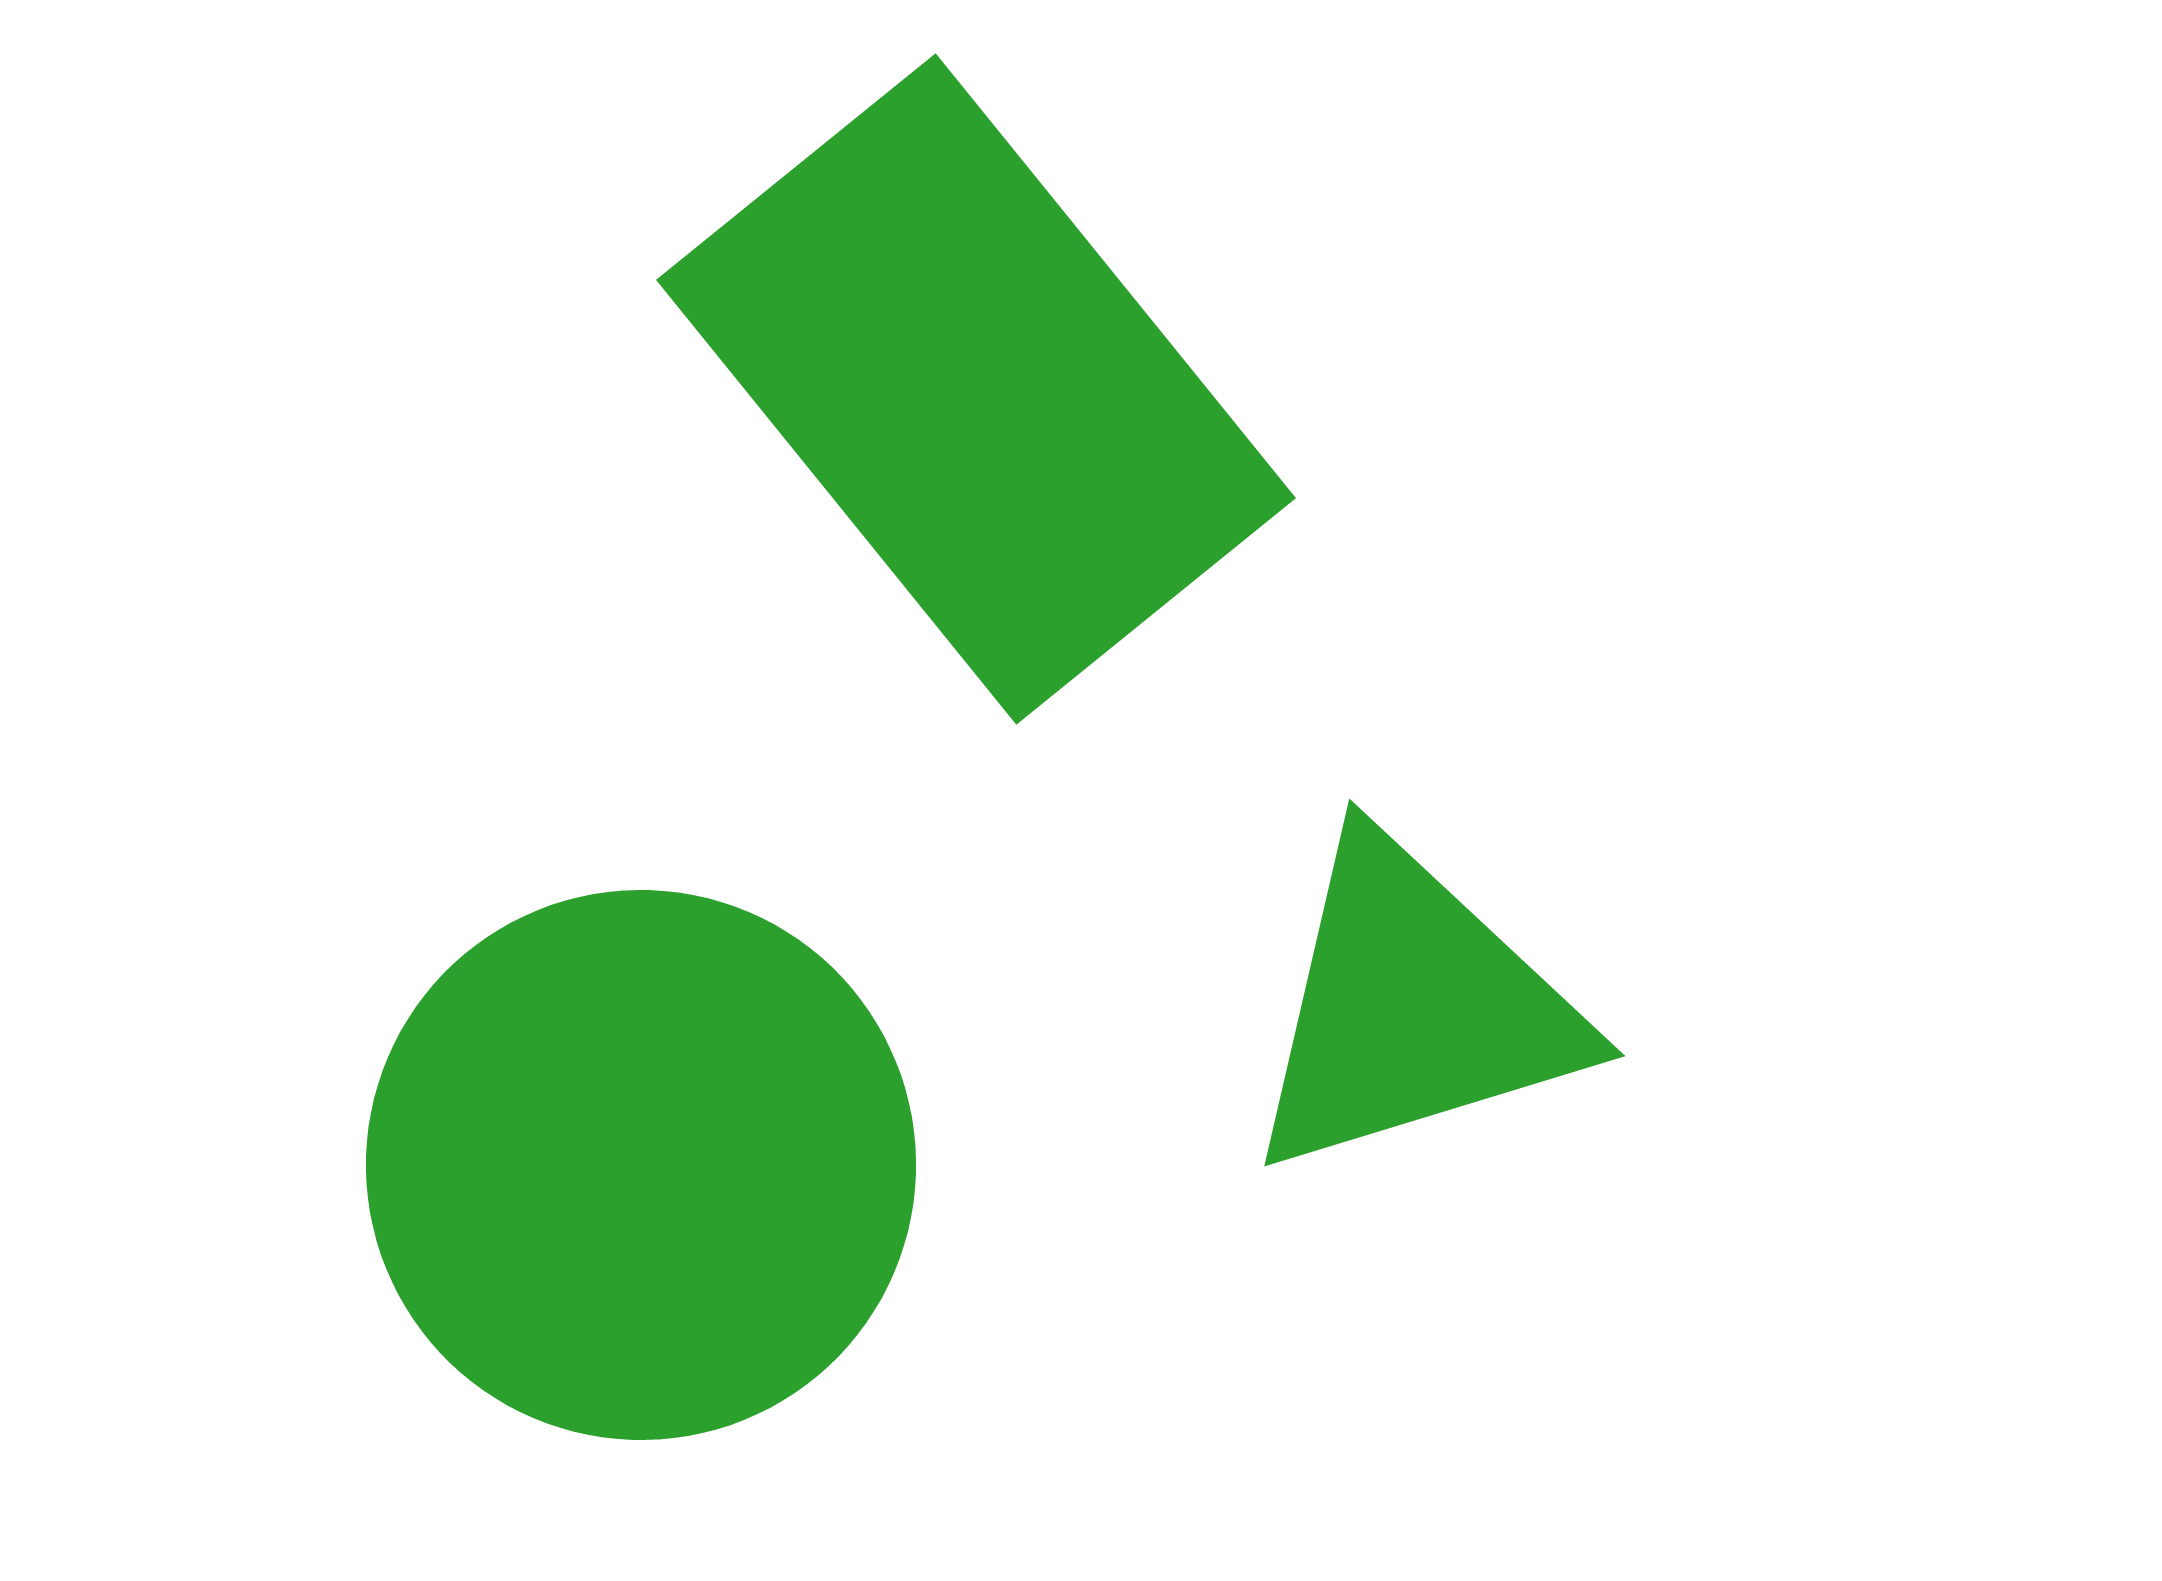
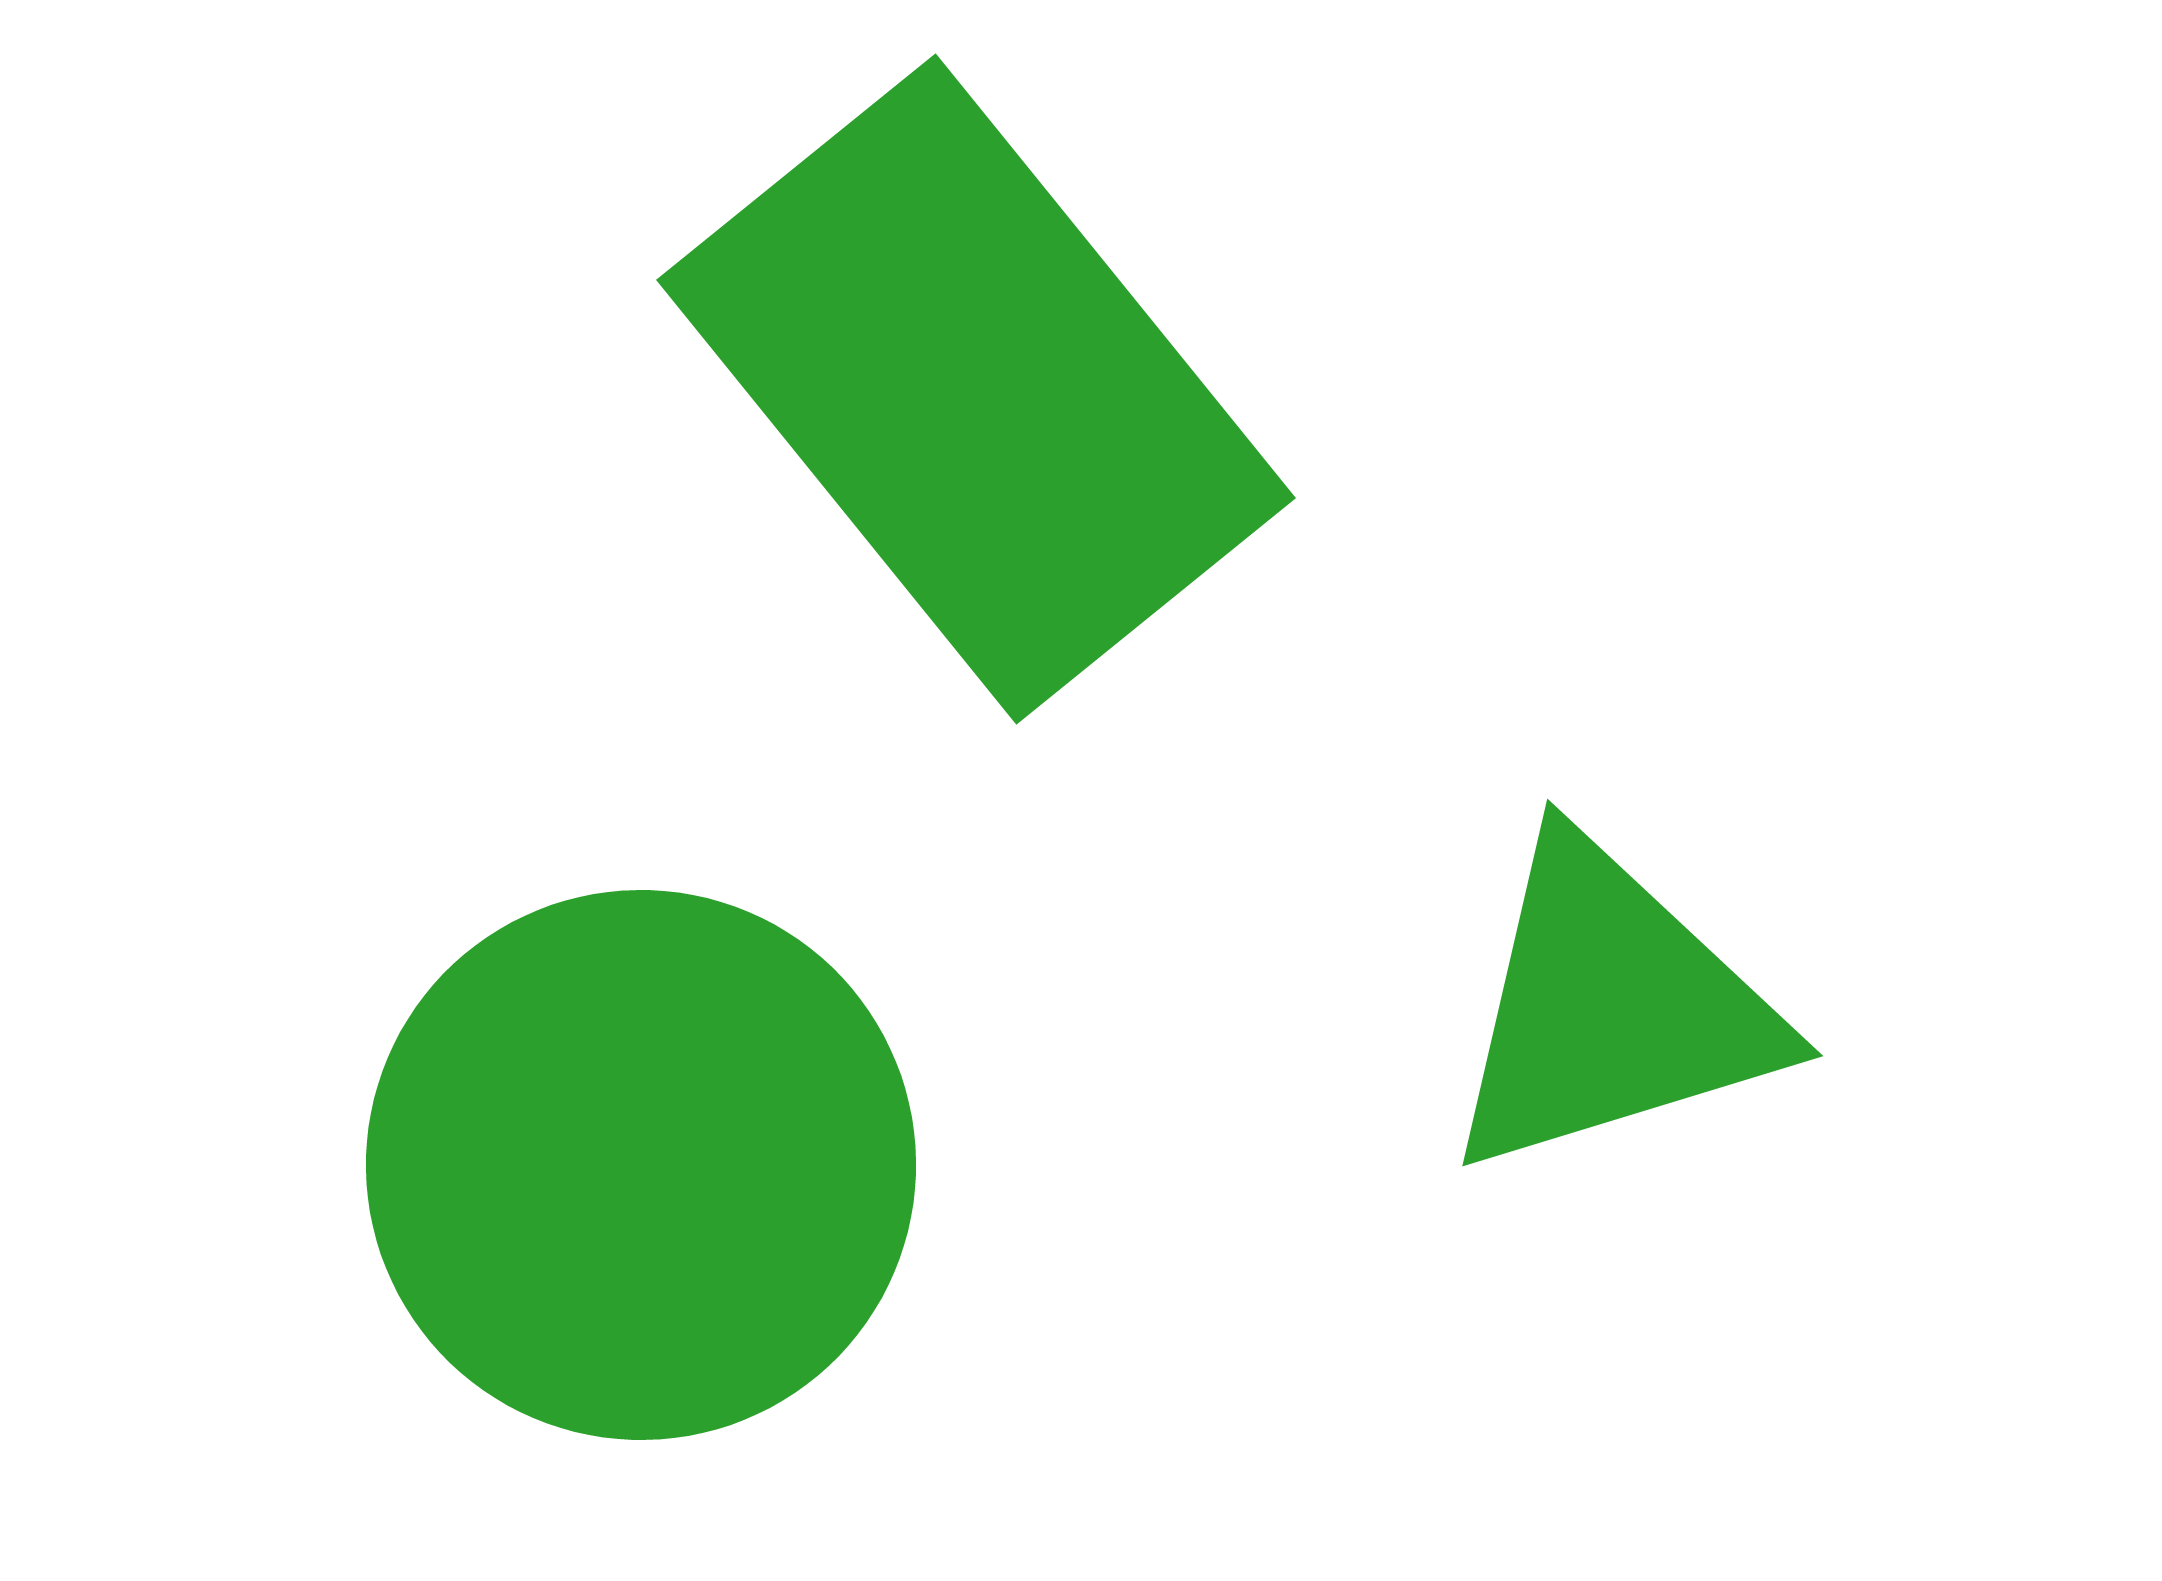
green triangle: moved 198 px right
